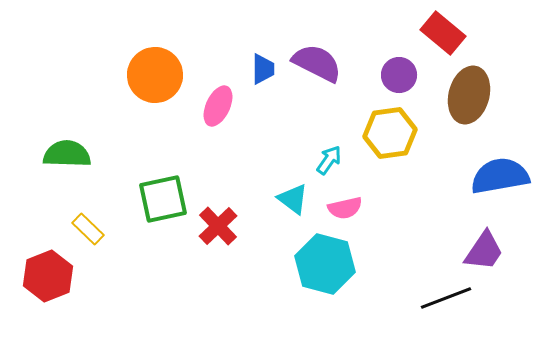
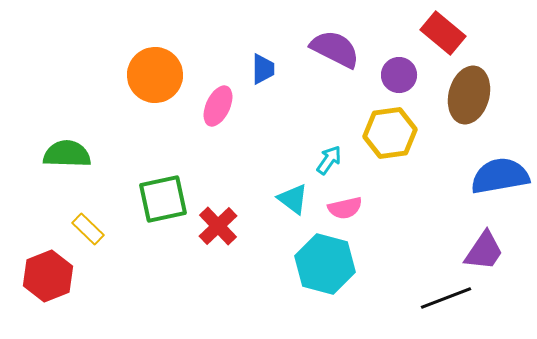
purple semicircle: moved 18 px right, 14 px up
